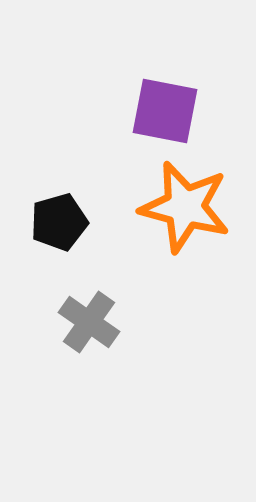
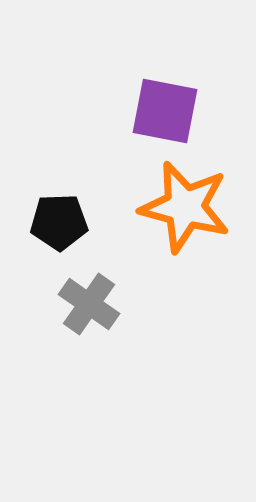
black pentagon: rotated 14 degrees clockwise
gray cross: moved 18 px up
